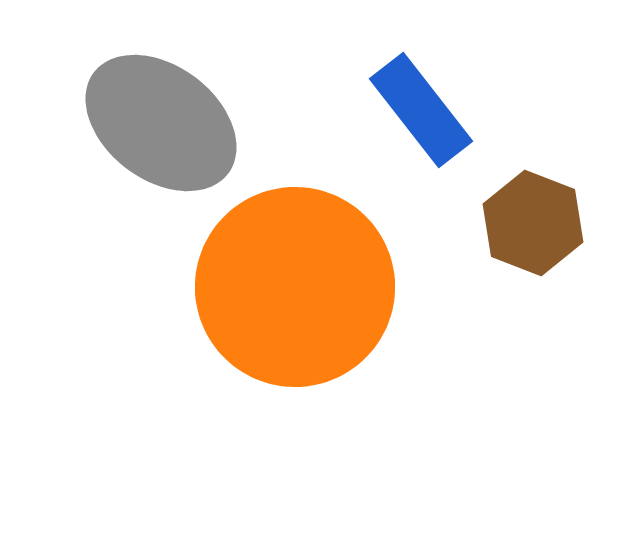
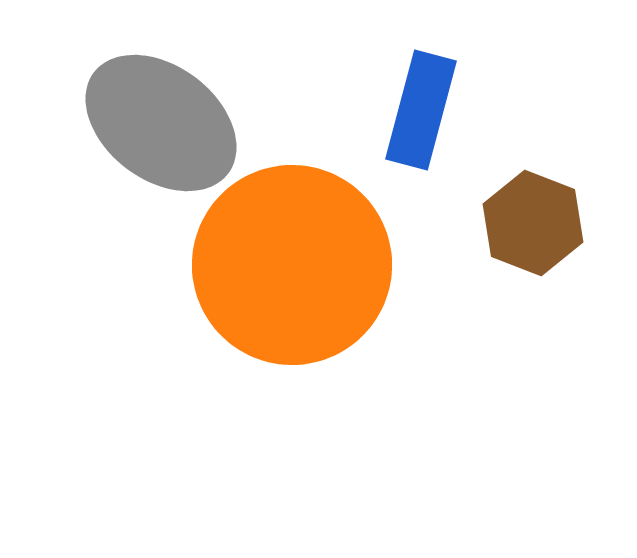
blue rectangle: rotated 53 degrees clockwise
orange circle: moved 3 px left, 22 px up
